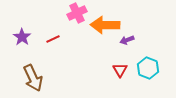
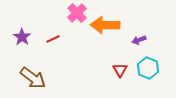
pink cross: rotated 18 degrees counterclockwise
purple arrow: moved 12 px right
brown arrow: rotated 28 degrees counterclockwise
